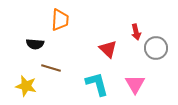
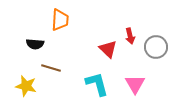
red arrow: moved 6 px left, 4 px down
gray circle: moved 1 px up
